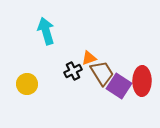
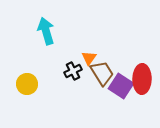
orange triangle: rotated 35 degrees counterclockwise
red ellipse: moved 2 px up
purple square: moved 2 px right
